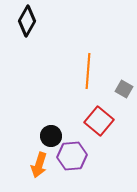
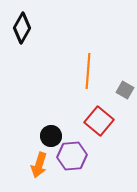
black diamond: moved 5 px left, 7 px down
gray square: moved 1 px right, 1 px down
